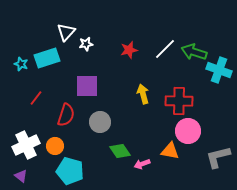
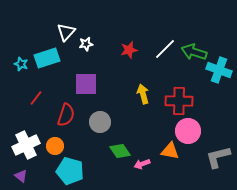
purple square: moved 1 px left, 2 px up
